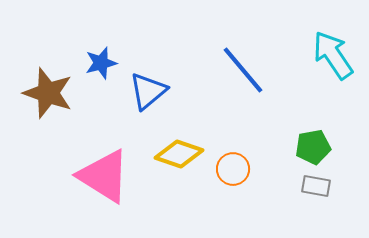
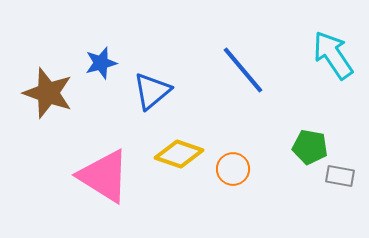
blue triangle: moved 4 px right
green pentagon: moved 3 px left; rotated 20 degrees clockwise
gray rectangle: moved 24 px right, 10 px up
